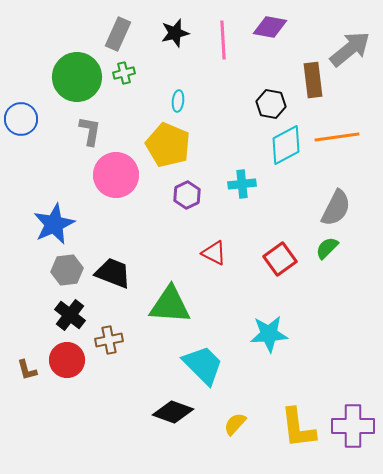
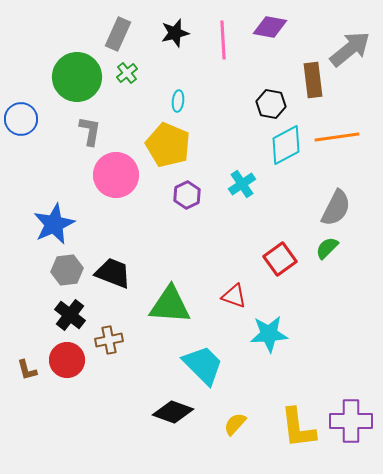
green cross: moved 3 px right; rotated 25 degrees counterclockwise
cyan cross: rotated 28 degrees counterclockwise
red triangle: moved 20 px right, 43 px down; rotated 8 degrees counterclockwise
purple cross: moved 2 px left, 5 px up
